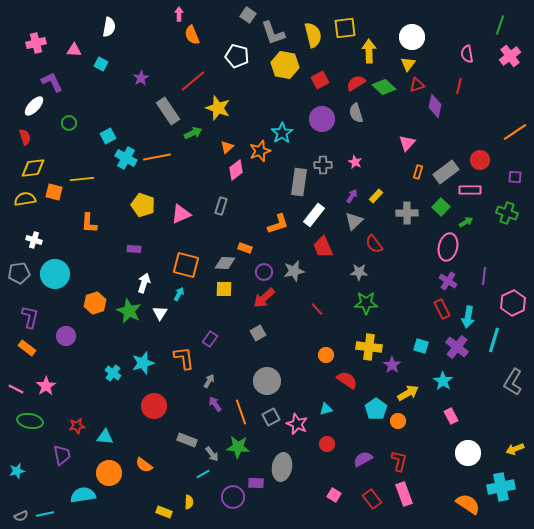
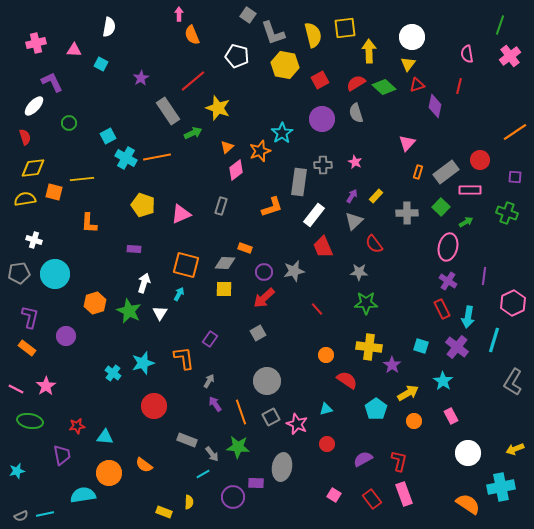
orange L-shape at (278, 224): moved 6 px left, 17 px up
orange circle at (398, 421): moved 16 px right
